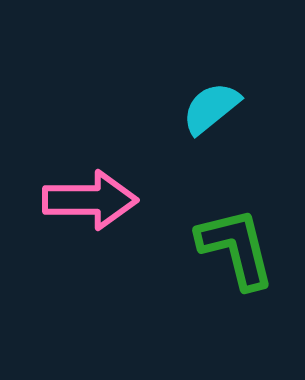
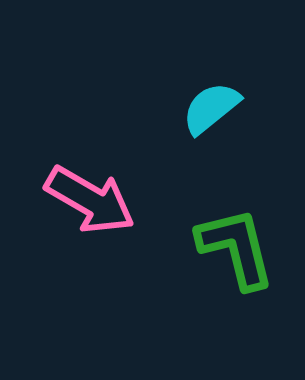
pink arrow: rotated 30 degrees clockwise
